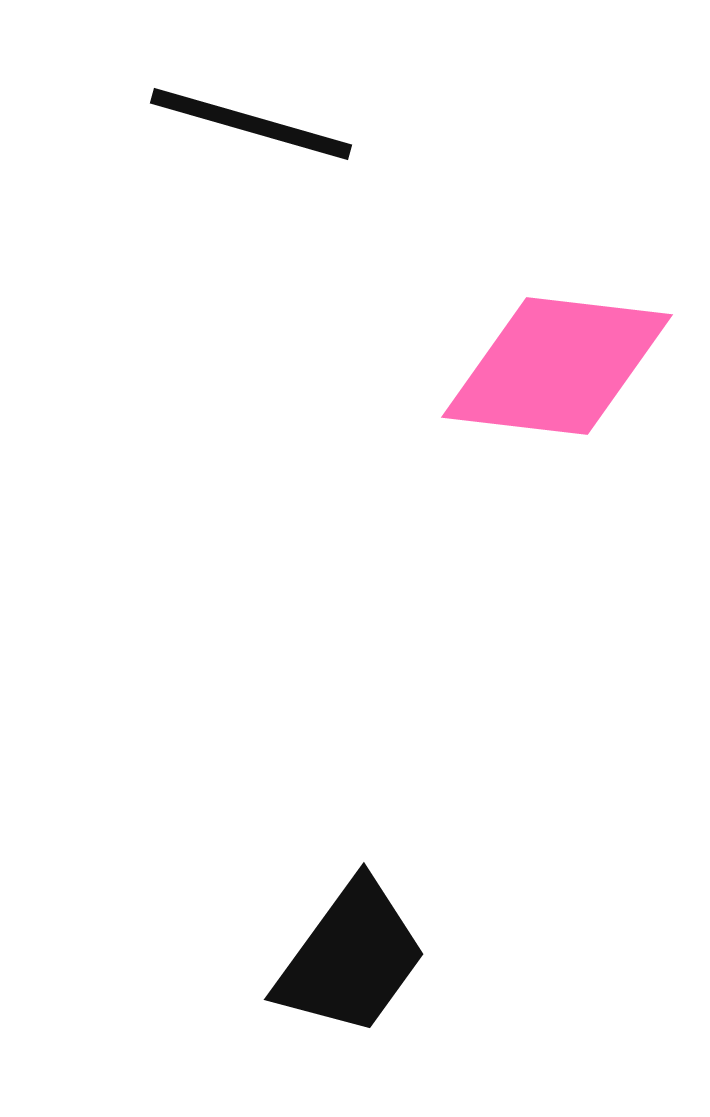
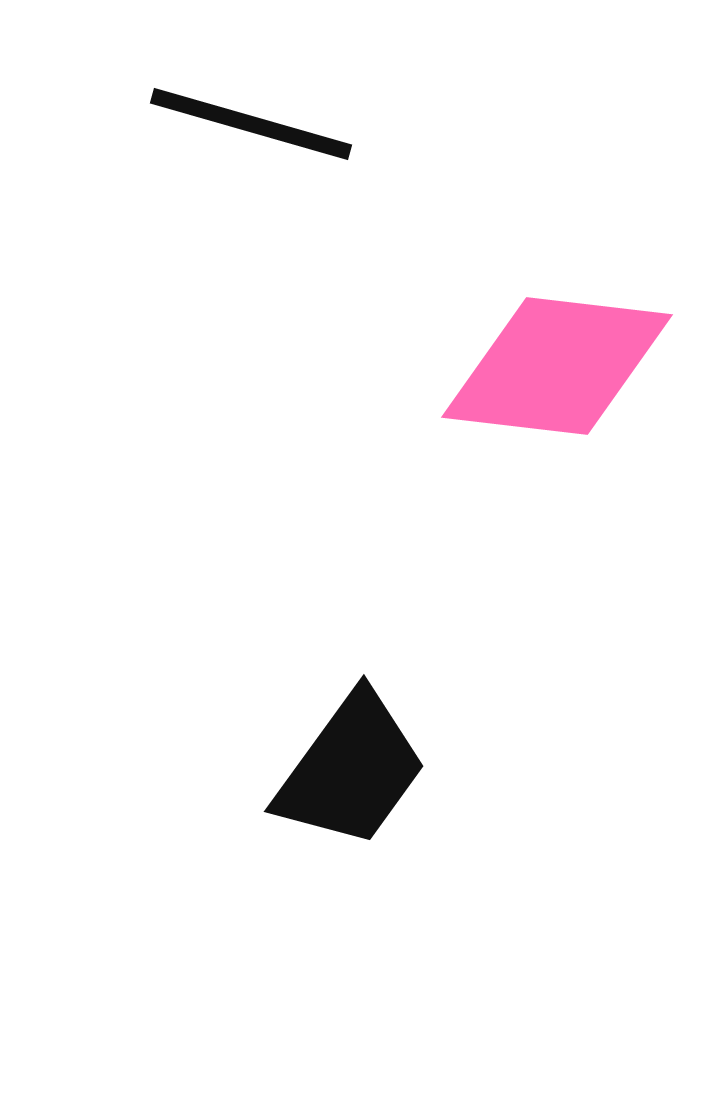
black trapezoid: moved 188 px up
